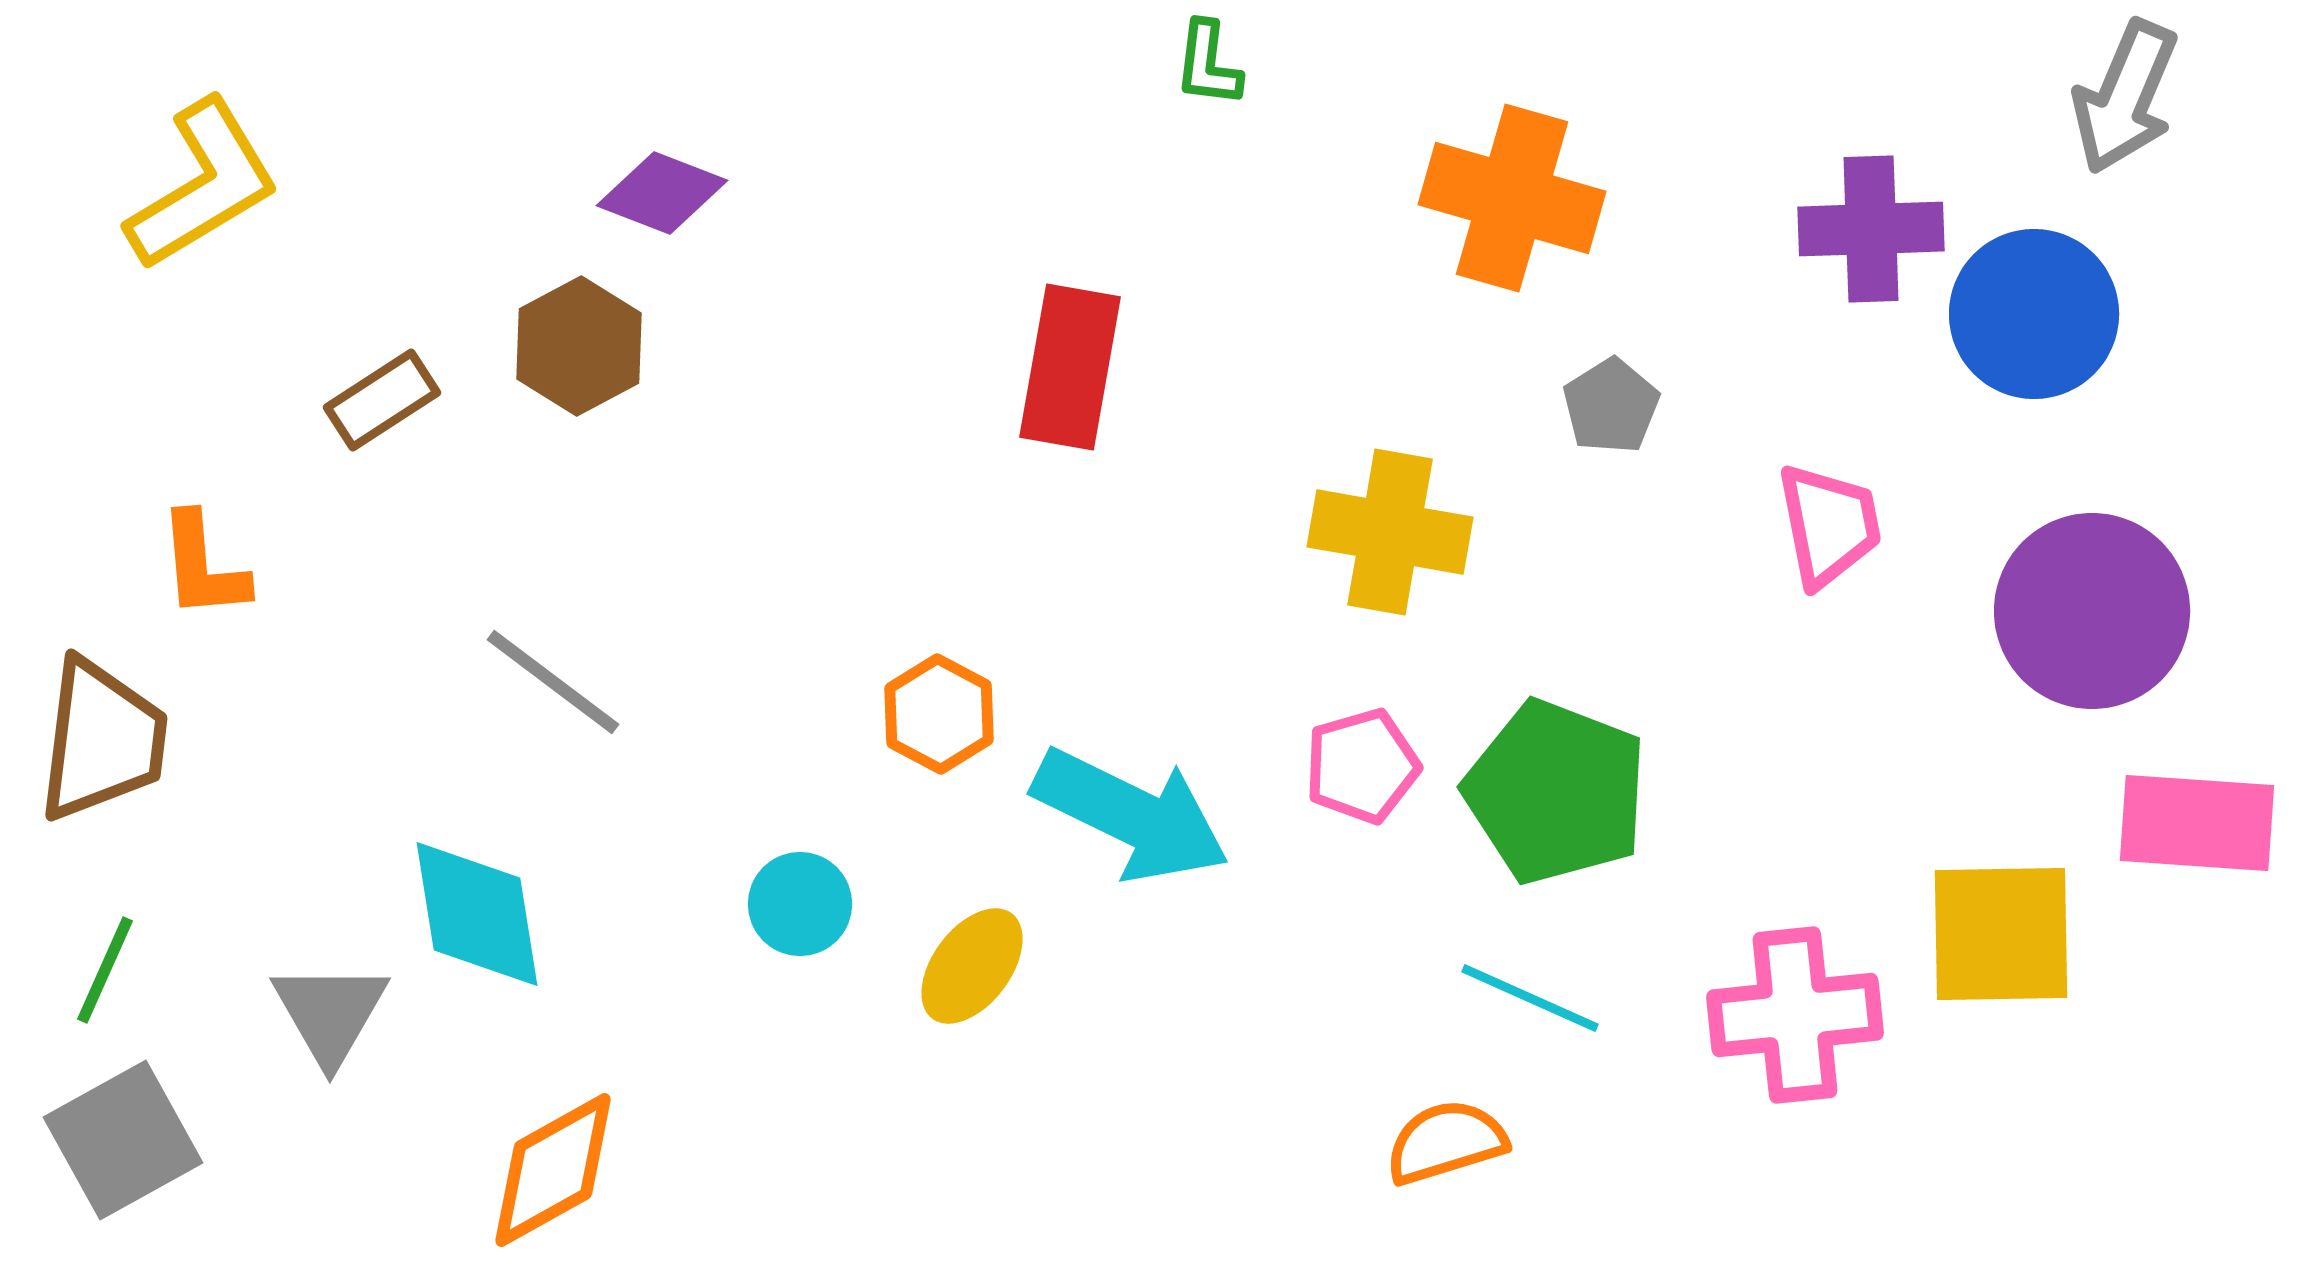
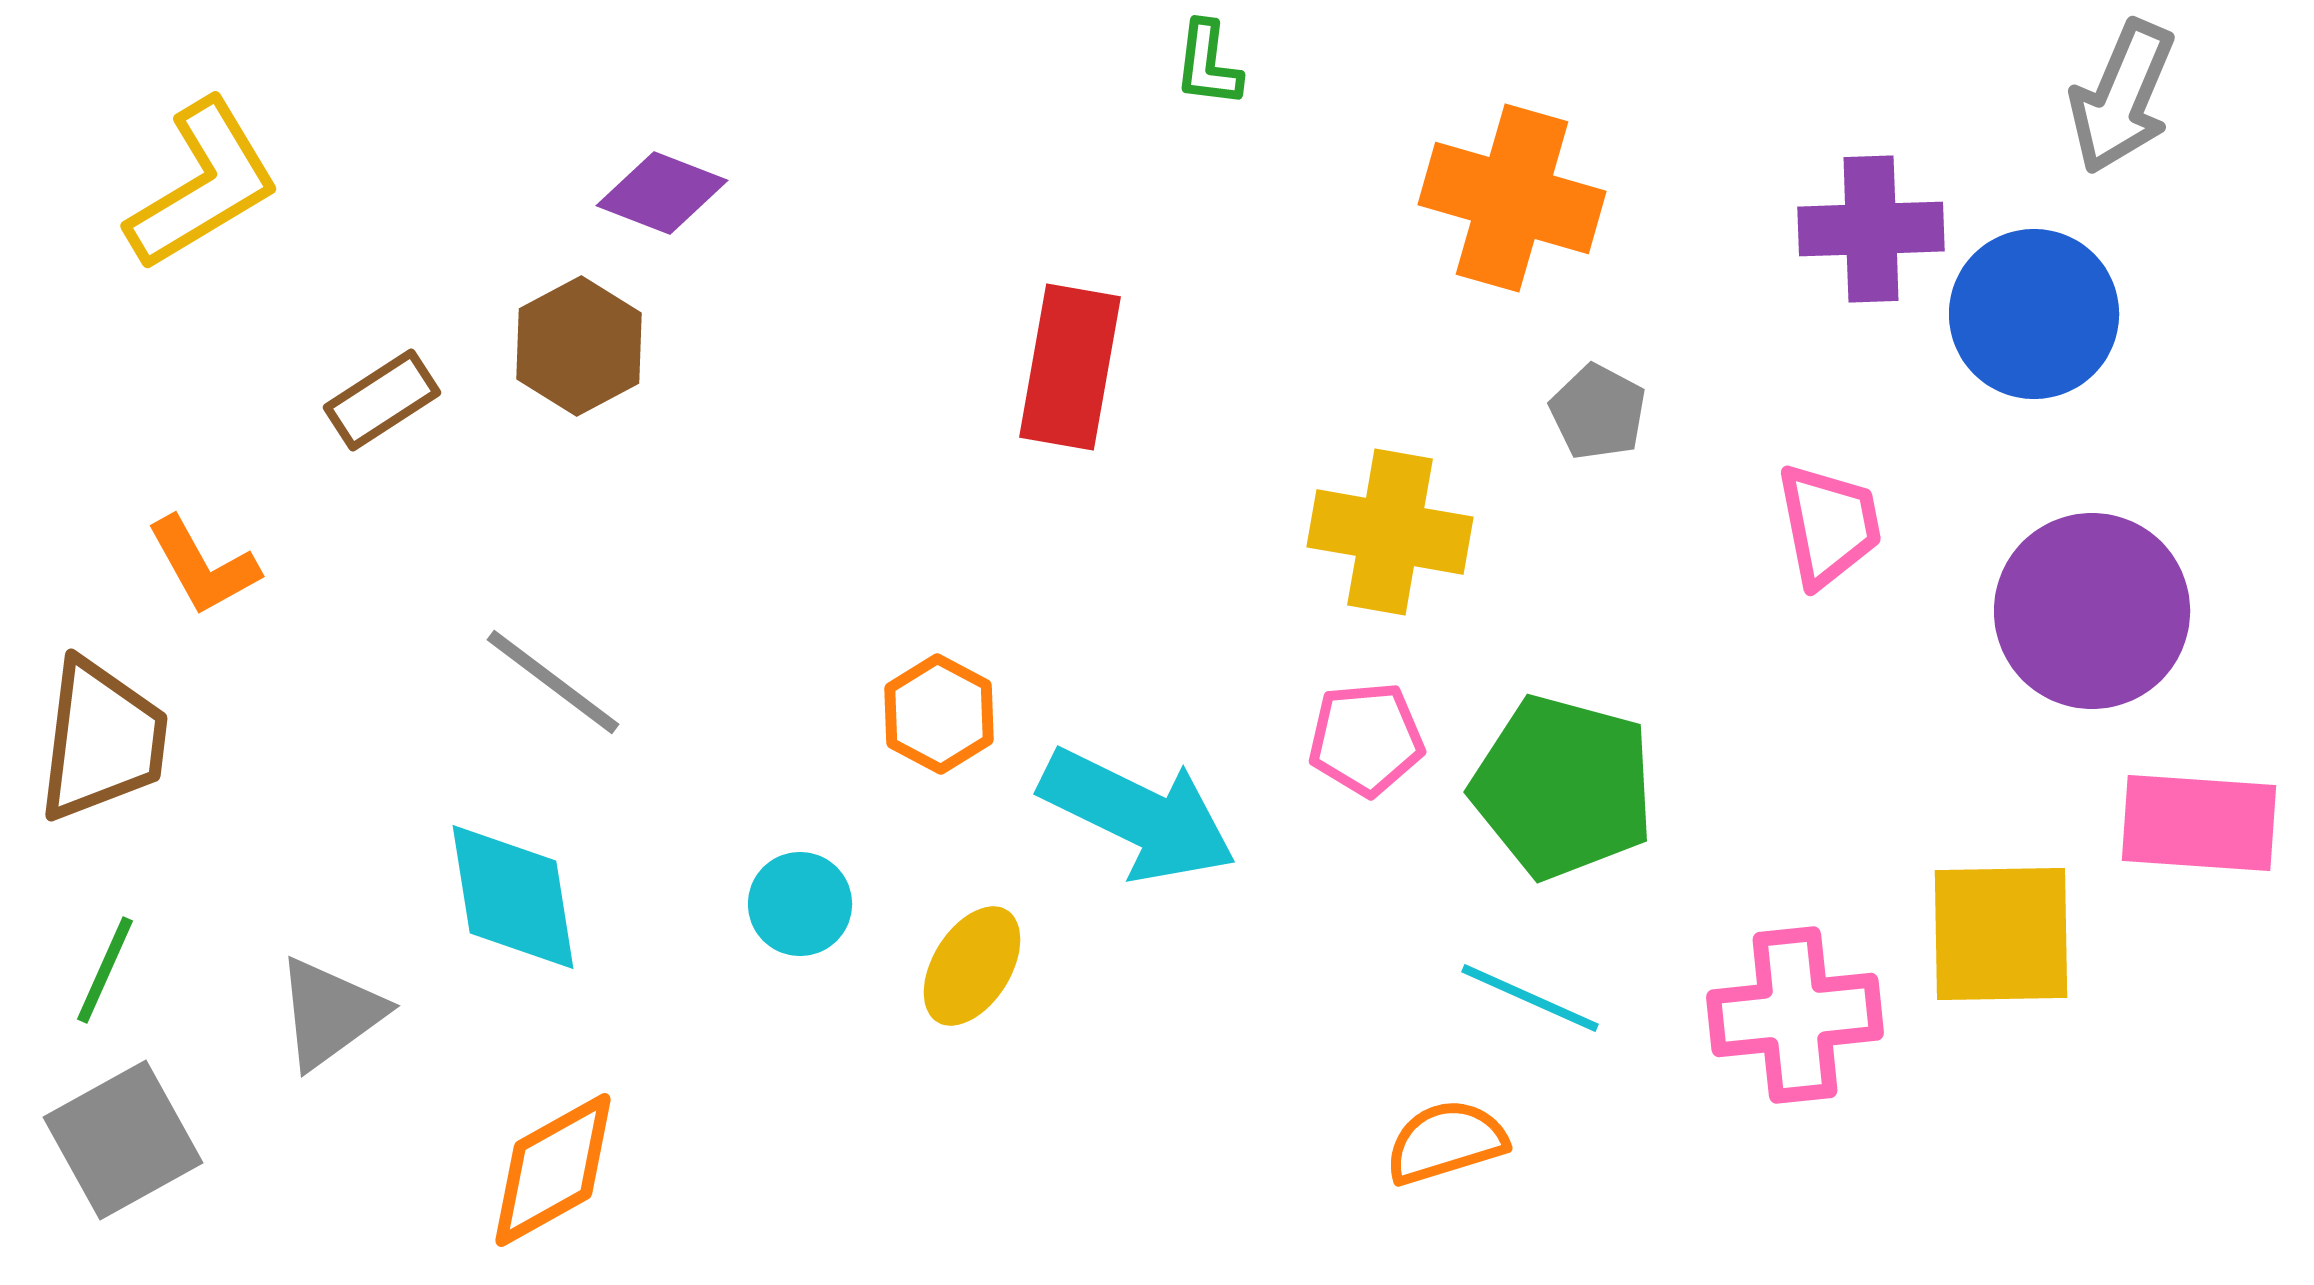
gray arrow: moved 3 px left
gray pentagon: moved 13 px left, 6 px down; rotated 12 degrees counterclockwise
orange L-shape: rotated 24 degrees counterclockwise
pink pentagon: moved 4 px right, 27 px up; rotated 11 degrees clockwise
green pentagon: moved 7 px right, 5 px up; rotated 6 degrees counterclockwise
cyan arrow: moved 7 px right
pink rectangle: moved 2 px right
cyan diamond: moved 36 px right, 17 px up
yellow ellipse: rotated 5 degrees counterclockwise
gray triangle: rotated 24 degrees clockwise
